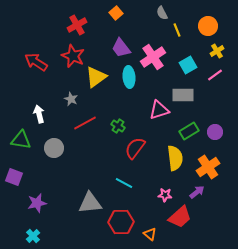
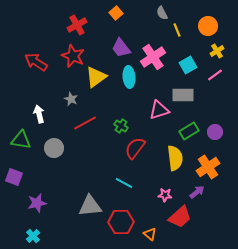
green cross: moved 3 px right
gray triangle: moved 3 px down
